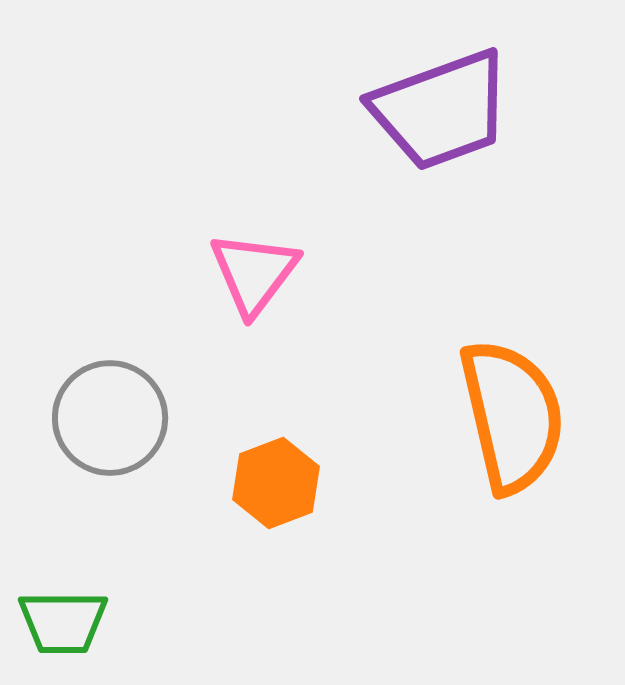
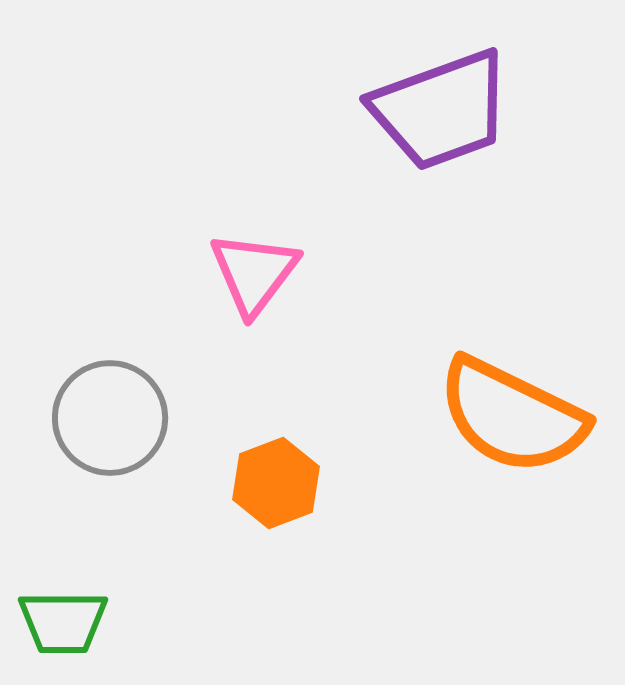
orange semicircle: rotated 129 degrees clockwise
